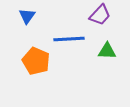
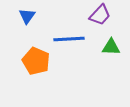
green triangle: moved 4 px right, 4 px up
